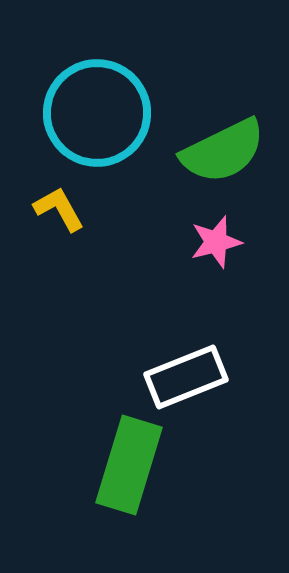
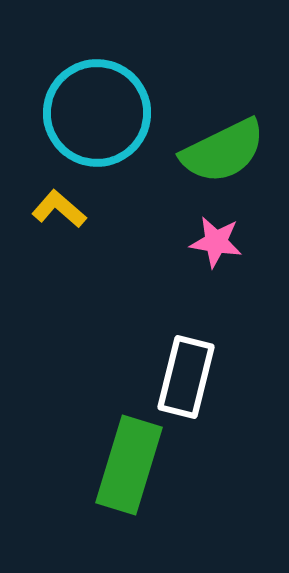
yellow L-shape: rotated 20 degrees counterclockwise
pink star: rotated 24 degrees clockwise
white rectangle: rotated 54 degrees counterclockwise
